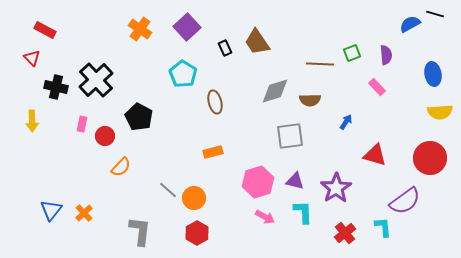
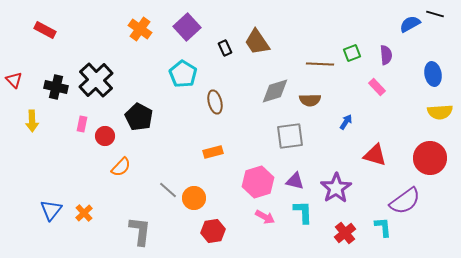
red triangle at (32, 58): moved 18 px left, 22 px down
red hexagon at (197, 233): moved 16 px right, 2 px up; rotated 20 degrees clockwise
